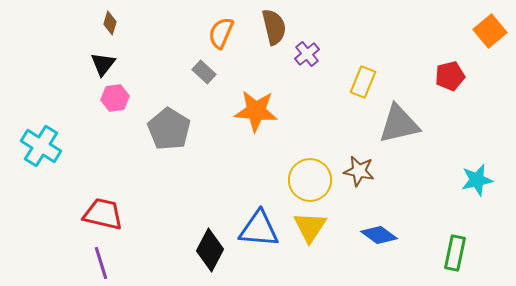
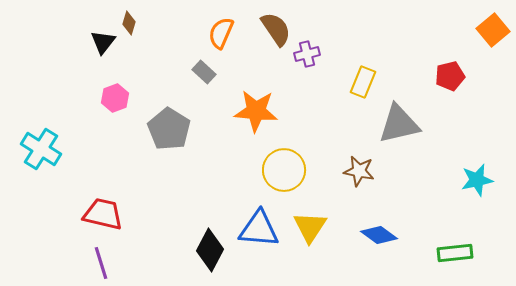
brown diamond: moved 19 px right
brown semicircle: moved 2 px right, 2 px down; rotated 21 degrees counterclockwise
orange square: moved 3 px right, 1 px up
purple cross: rotated 25 degrees clockwise
black triangle: moved 22 px up
pink hexagon: rotated 12 degrees counterclockwise
cyan cross: moved 3 px down
yellow circle: moved 26 px left, 10 px up
green rectangle: rotated 72 degrees clockwise
